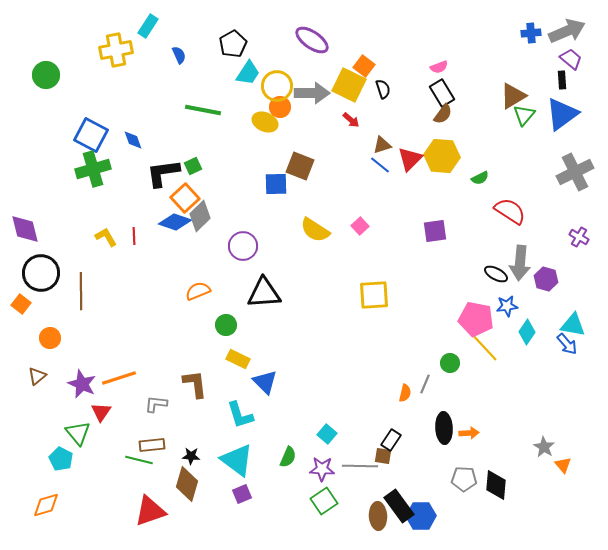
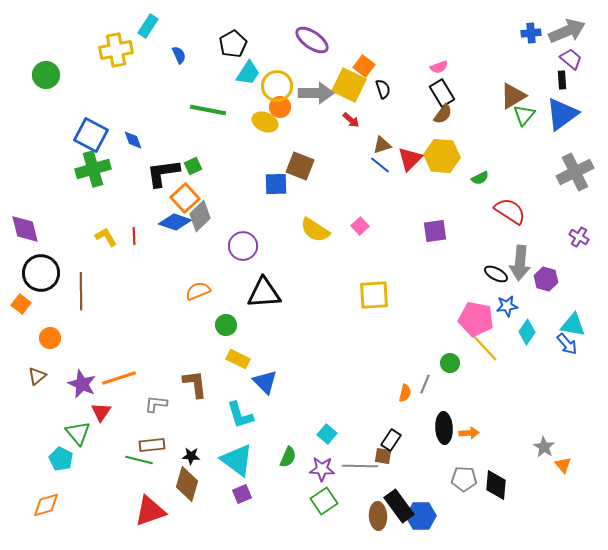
gray arrow at (312, 93): moved 4 px right
green line at (203, 110): moved 5 px right
